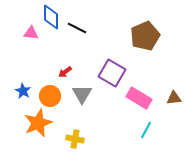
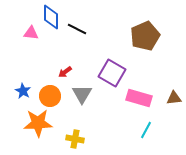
black line: moved 1 px down
pink rectangle: rotated 15 degrees counterclockwise
orange star: rotated 20 degrees clockwise
